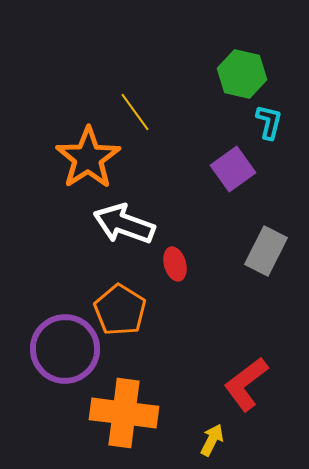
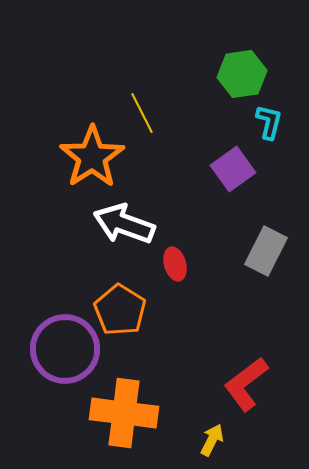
green hexagon: rotated 21 degrees counterclockwise
yellow line: moved 7 px right, 1 px down; rotated 9 degrees clockwise
orange star: moved 4 px right, 1 px up
